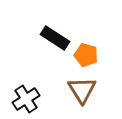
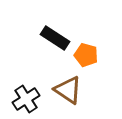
brown triangle: moved 14 px left; rotated 24 degrees counterclockwise
